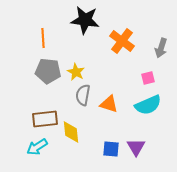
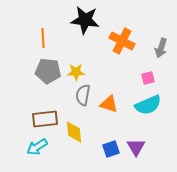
orange cross: rotated 10 degrees counterclockwise
yellow star: rotated 30 degrees counterclockwise
yellow diamond: moved 3 px right
blue square: rotated 24 degrees counterclockwise
